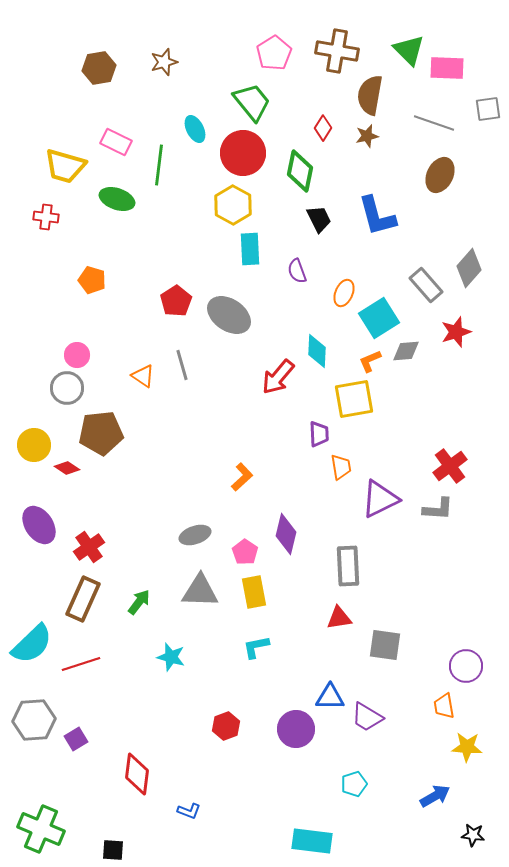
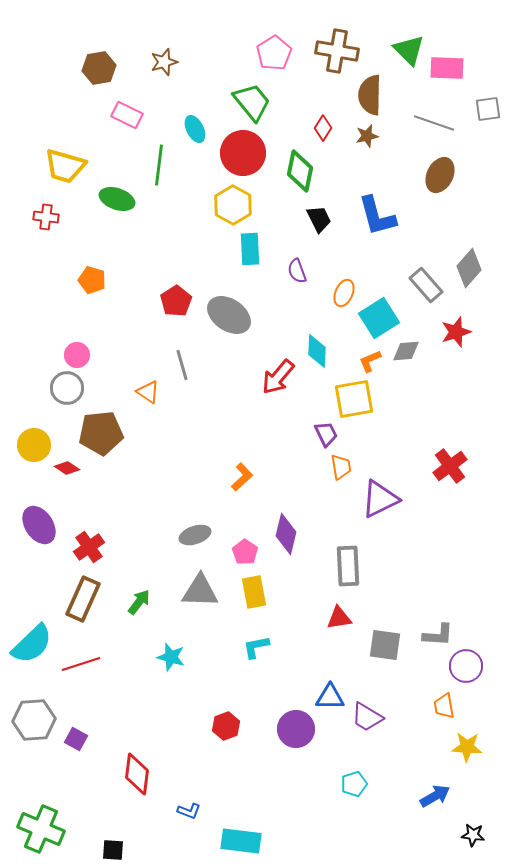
brown semicircle at (370, 95): rotated 9 degrees counterclockwise
pink rectangle at (116, 142): moved 11 px right, 27 px up
orange triangle at (143, 376): moved 5 px right, 16 px down
purple trapezoid at (319, 434): moved 7 px right; rotated 24 degrees counterclockwise
gray L-shape at (438, 509): moved 126 px down
purple square at (76, 739): rotated 30 degrees counterclockwise
cyan rectangle at (312, 841): moved 71 px left
